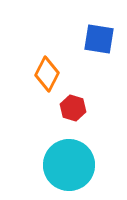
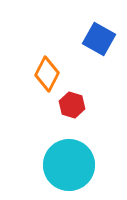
blue square: rotated 20 degrees clockwise
red hexagon: moved 1 px left, 3 px up
